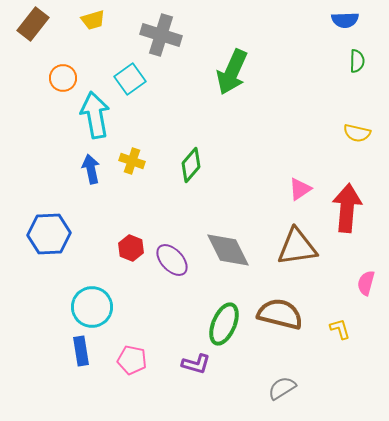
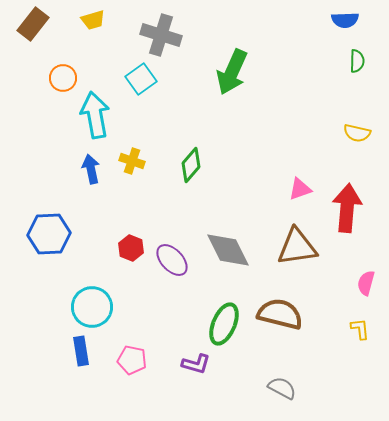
cyan square: moved 11 px right
pink triangle: rotated 15 degrees clockwise
yellow L-shape: moved 20 px right; rotated 10 degrees clockwise
gray semicircle: rotated 60 degrees clockwise
